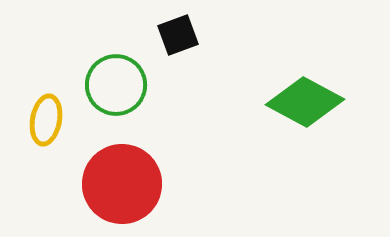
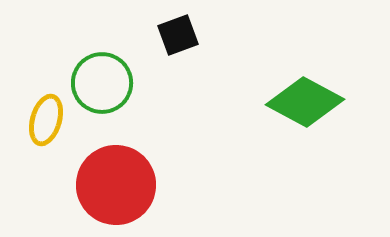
green circle: moved 14 px left, 2 px up
yellow ellipse: rotated 6 degrees clockwise
red circle: moved 6 px left, 1 px down
